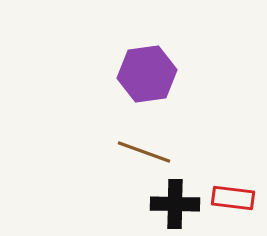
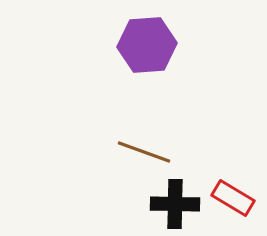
purple hexagon: moved 29 px up; rotated 4 degrees clockwise
red rectangle: rotated 24 degrees clockwise
